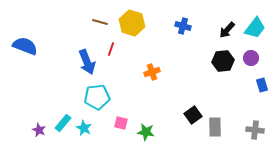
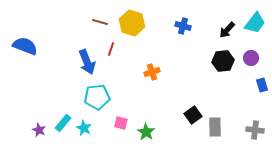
cyan trapezoid: moved 5 px up
green star: rotated 24 degrees clockwise
